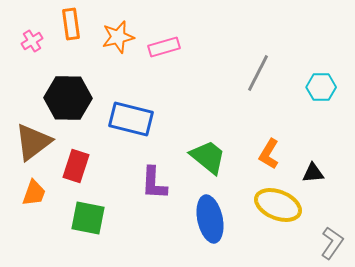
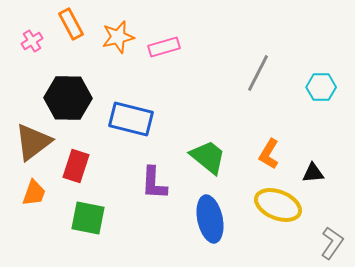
orange rectangle: rotated 20 degrees counterclockwise
